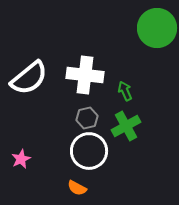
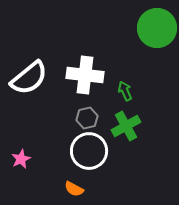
orange semicircle: moved 3 px left, 1 px down
